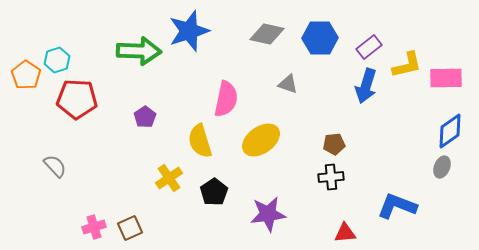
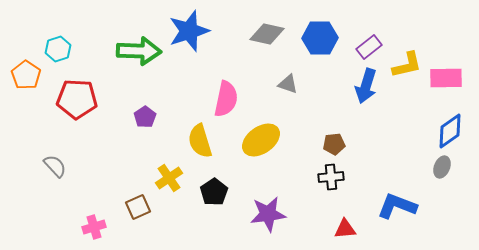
cyan hexagon: moved 1 px right, 11 px up
brown square: moved 8 px right, 21 px up
red triangle: moved 4 px up
